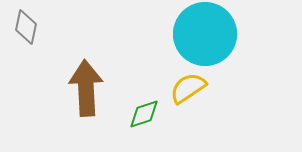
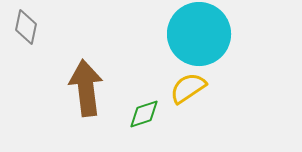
cyan circle: moved 6 px left
brown arrow: rotated 4 degrees counterclockwise
